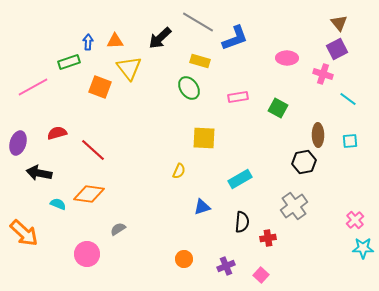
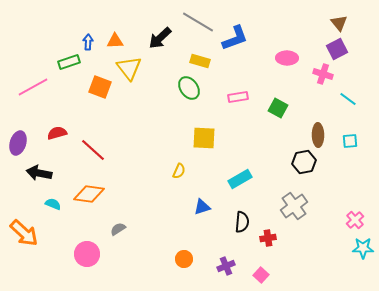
cyan semicircle at (58, 204): moved 5 px left
